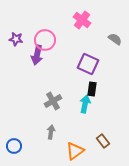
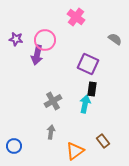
pink cross: moved 6 px left, 3 px up
